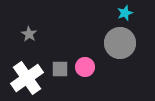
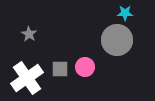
cyan star: rotated 21 degrees clockwise
gray circle: moved 3 px left, 3 px up
